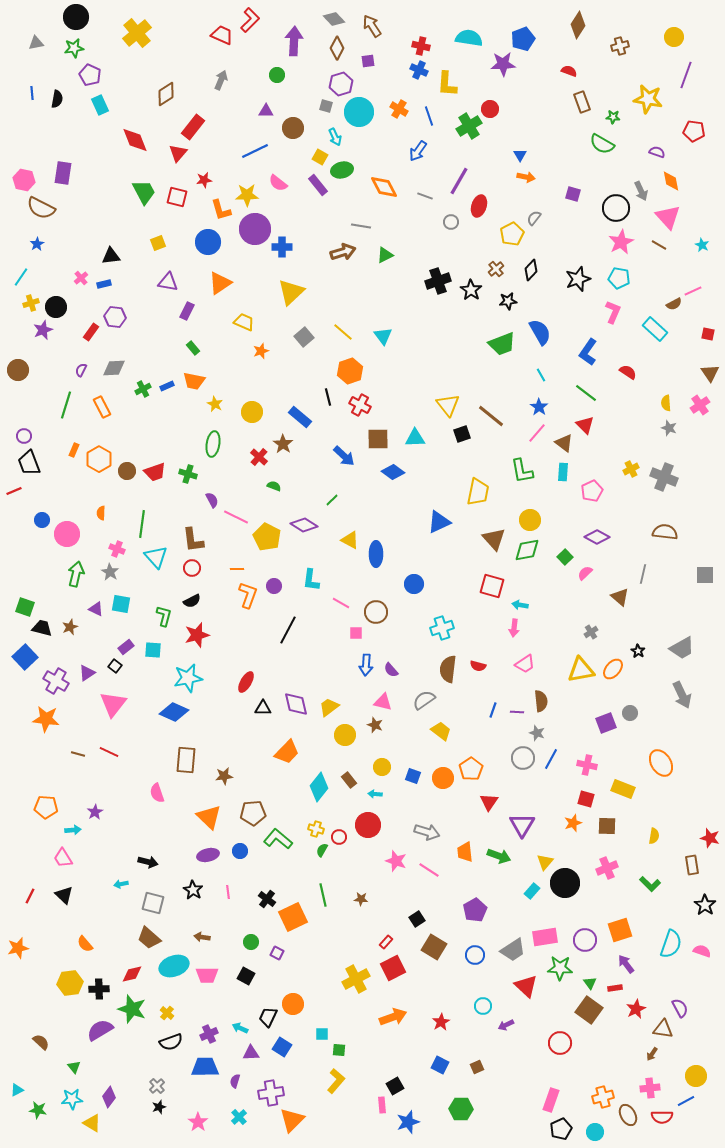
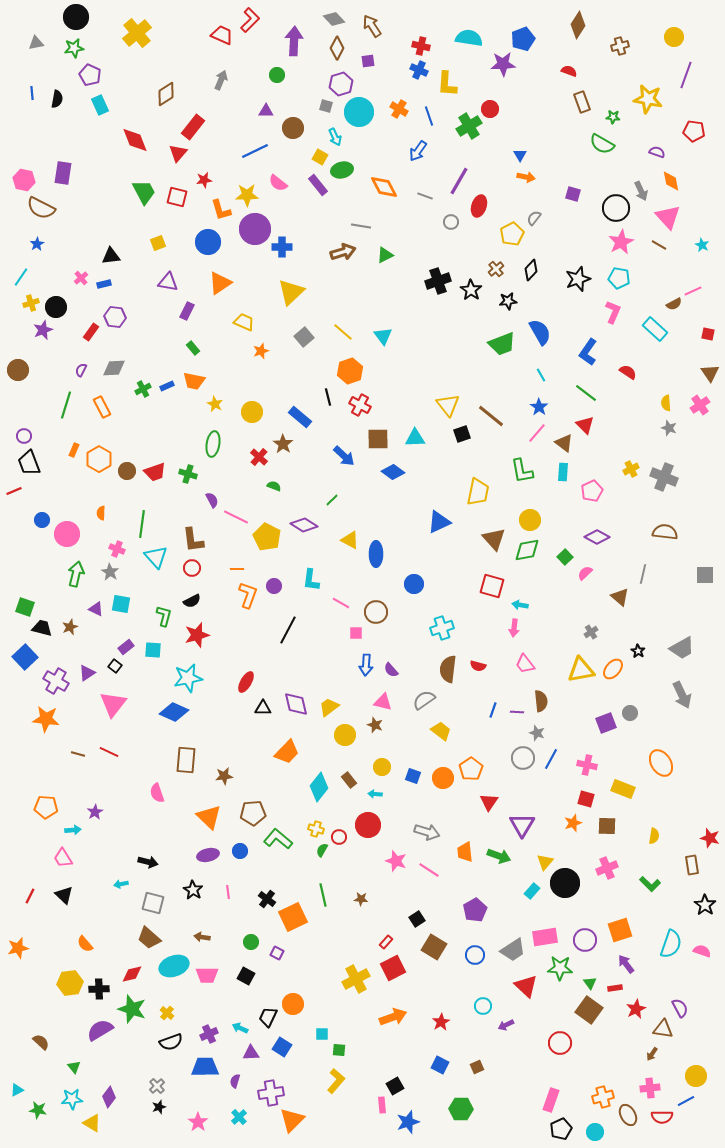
pink trapezoid at (525, 664): rotated 85 degrees clockwise
